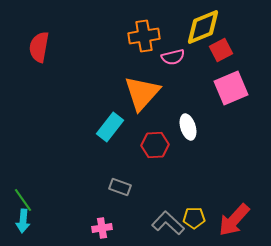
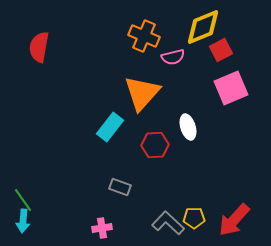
orange cross: rotated 32 degrees clockwise
